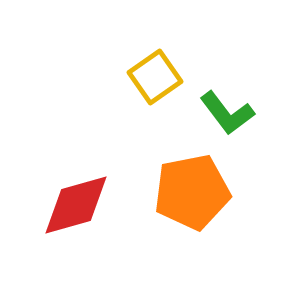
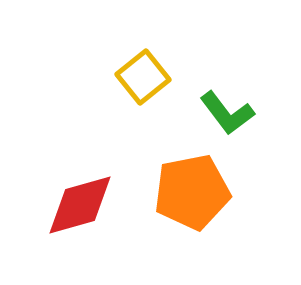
yellow square: moved 12 px left; rotated 4 degrees counterclockwise
red diamond: moved 4 px right
